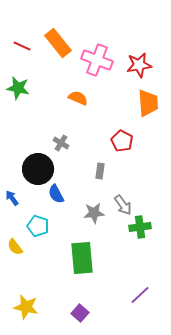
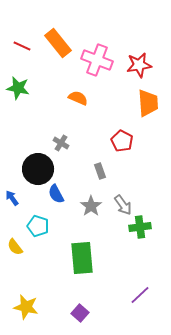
gray rectangle: rotated 28 degrees counterclockwise
gray star: moved 3 px left, 7 px up; rotated 30 degrees counterclockwise
